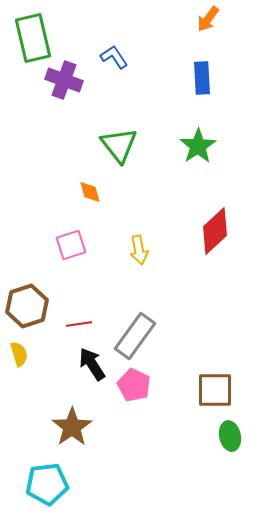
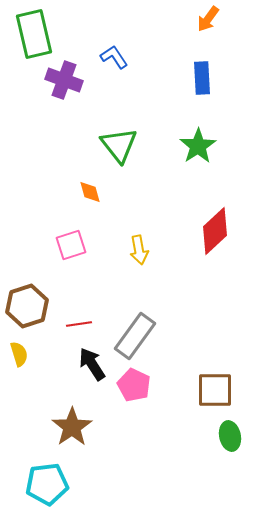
green rectangle: moved 1 px right, 4 px up
